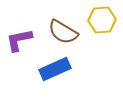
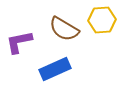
brown semicircle: moved 1 px right, 3 px up
purple L-shape: moved 2 px down
